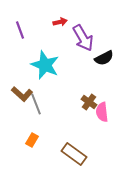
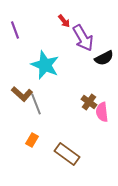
red arrow: moved 4 px right, 1 px up; rotated 64 degrees clockwise
purple line: moved 5 px left
brown rectangle: moved 7 px left
